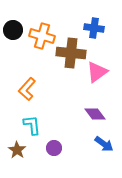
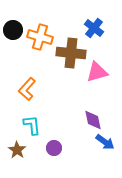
blue cross: rotated 30 degrees clockwise
orange cross: moved 2 px left, 1 px down
pink triangle: rotated 20 degrees clockwise
purple diamond: moved 2 px left, 6 px down; rotated 25 degrees clockwise
blue arrow: moved 1 px right, 2 px up
